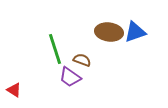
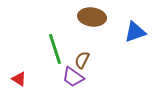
brown ellipse: moved 17 px left, 15 px up
brown semicircle: rotated 84 degrees counterclockwise
purple trapezoid: moved 3 px right
red triangle: moved 5 px right, 11 px up
